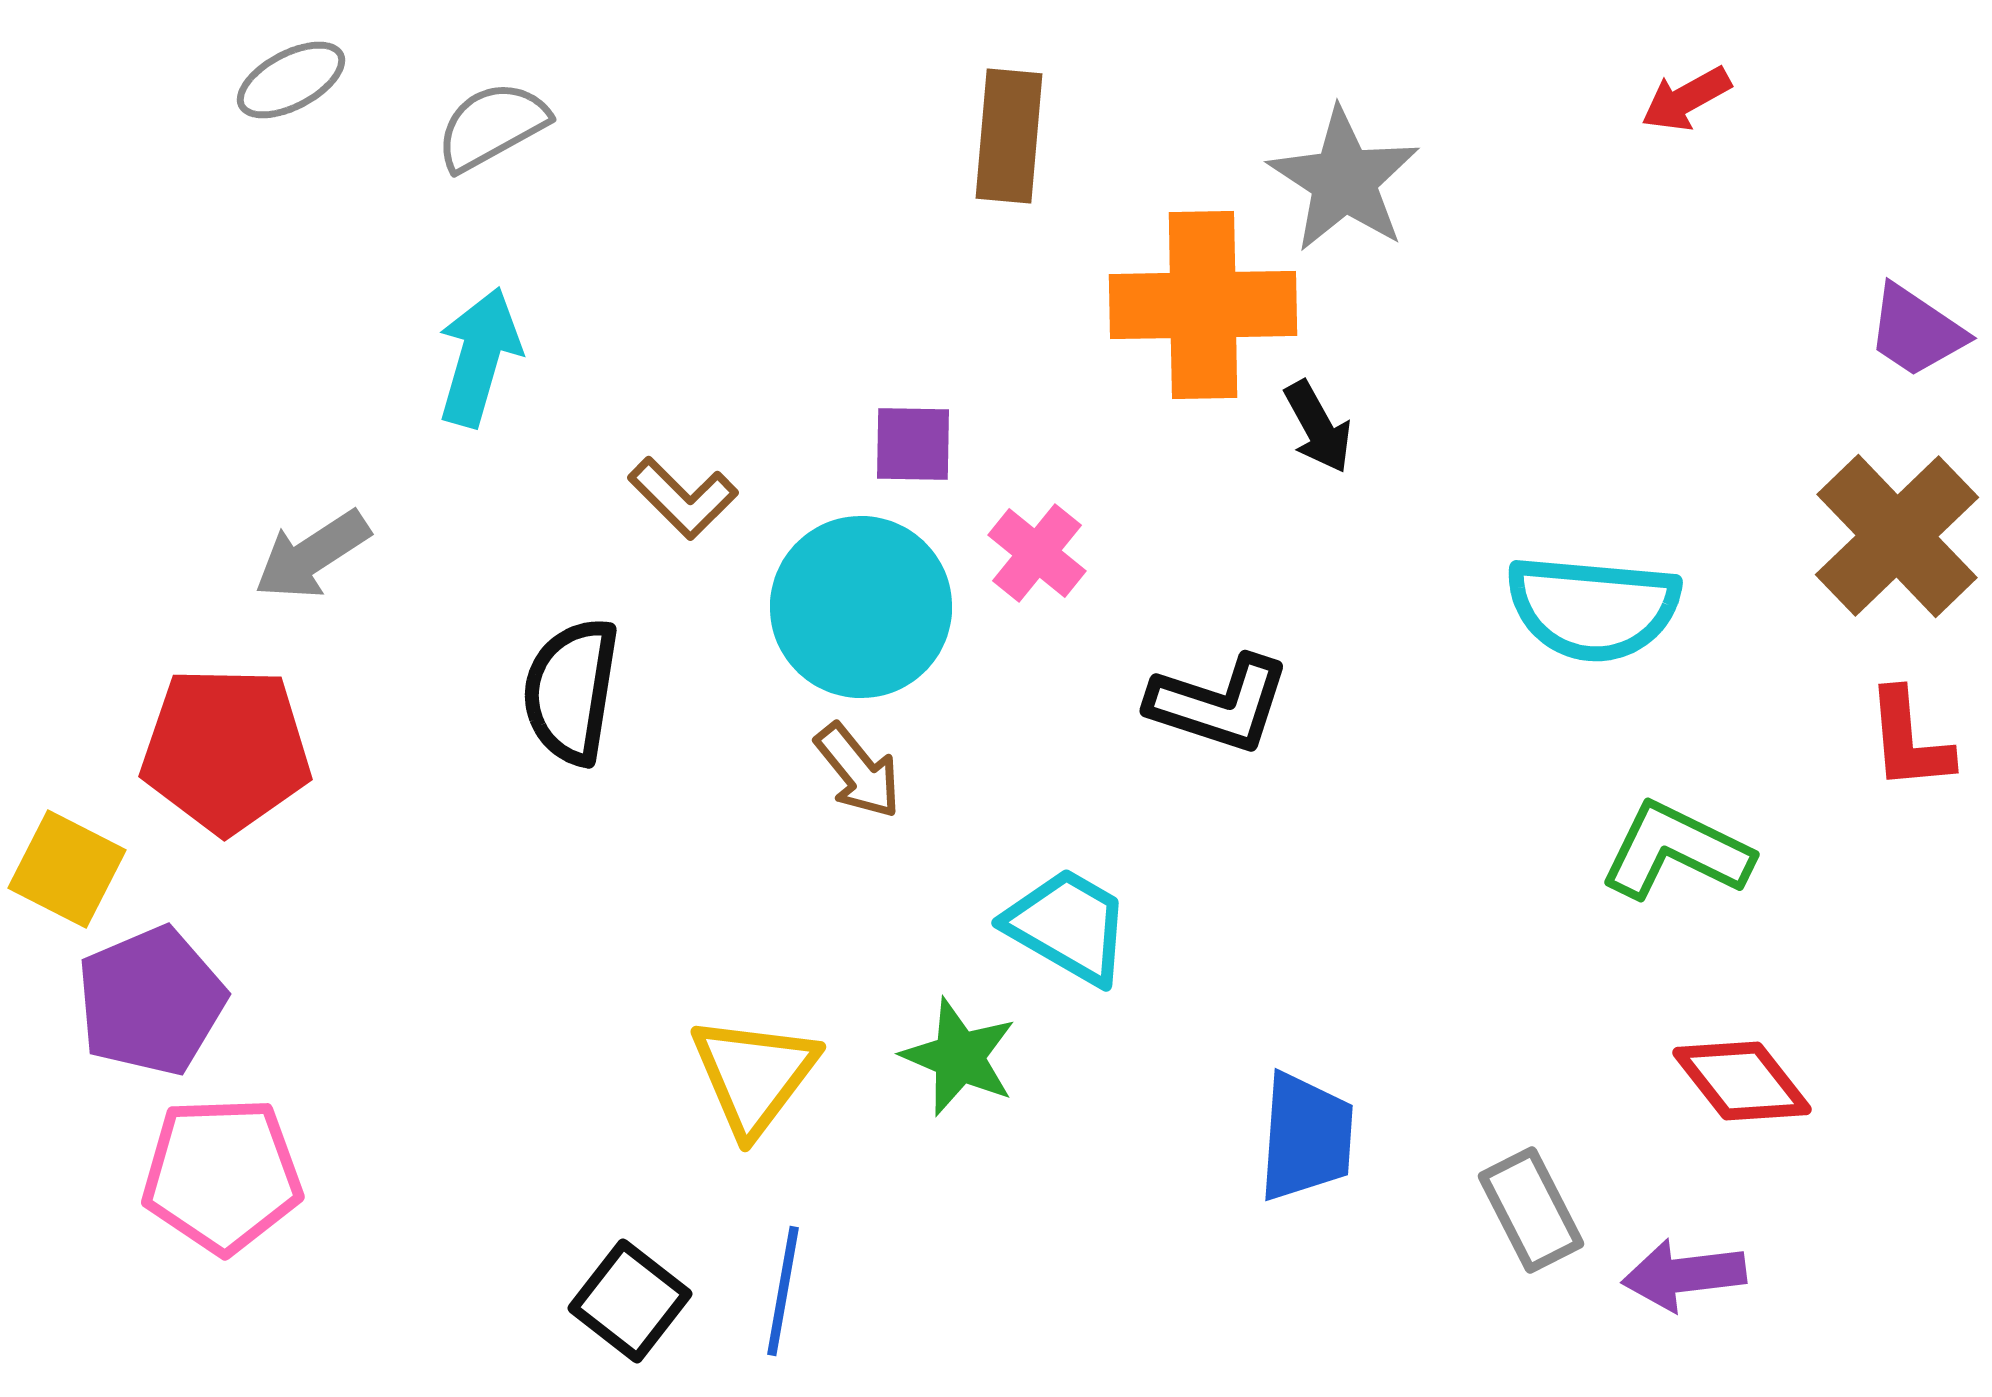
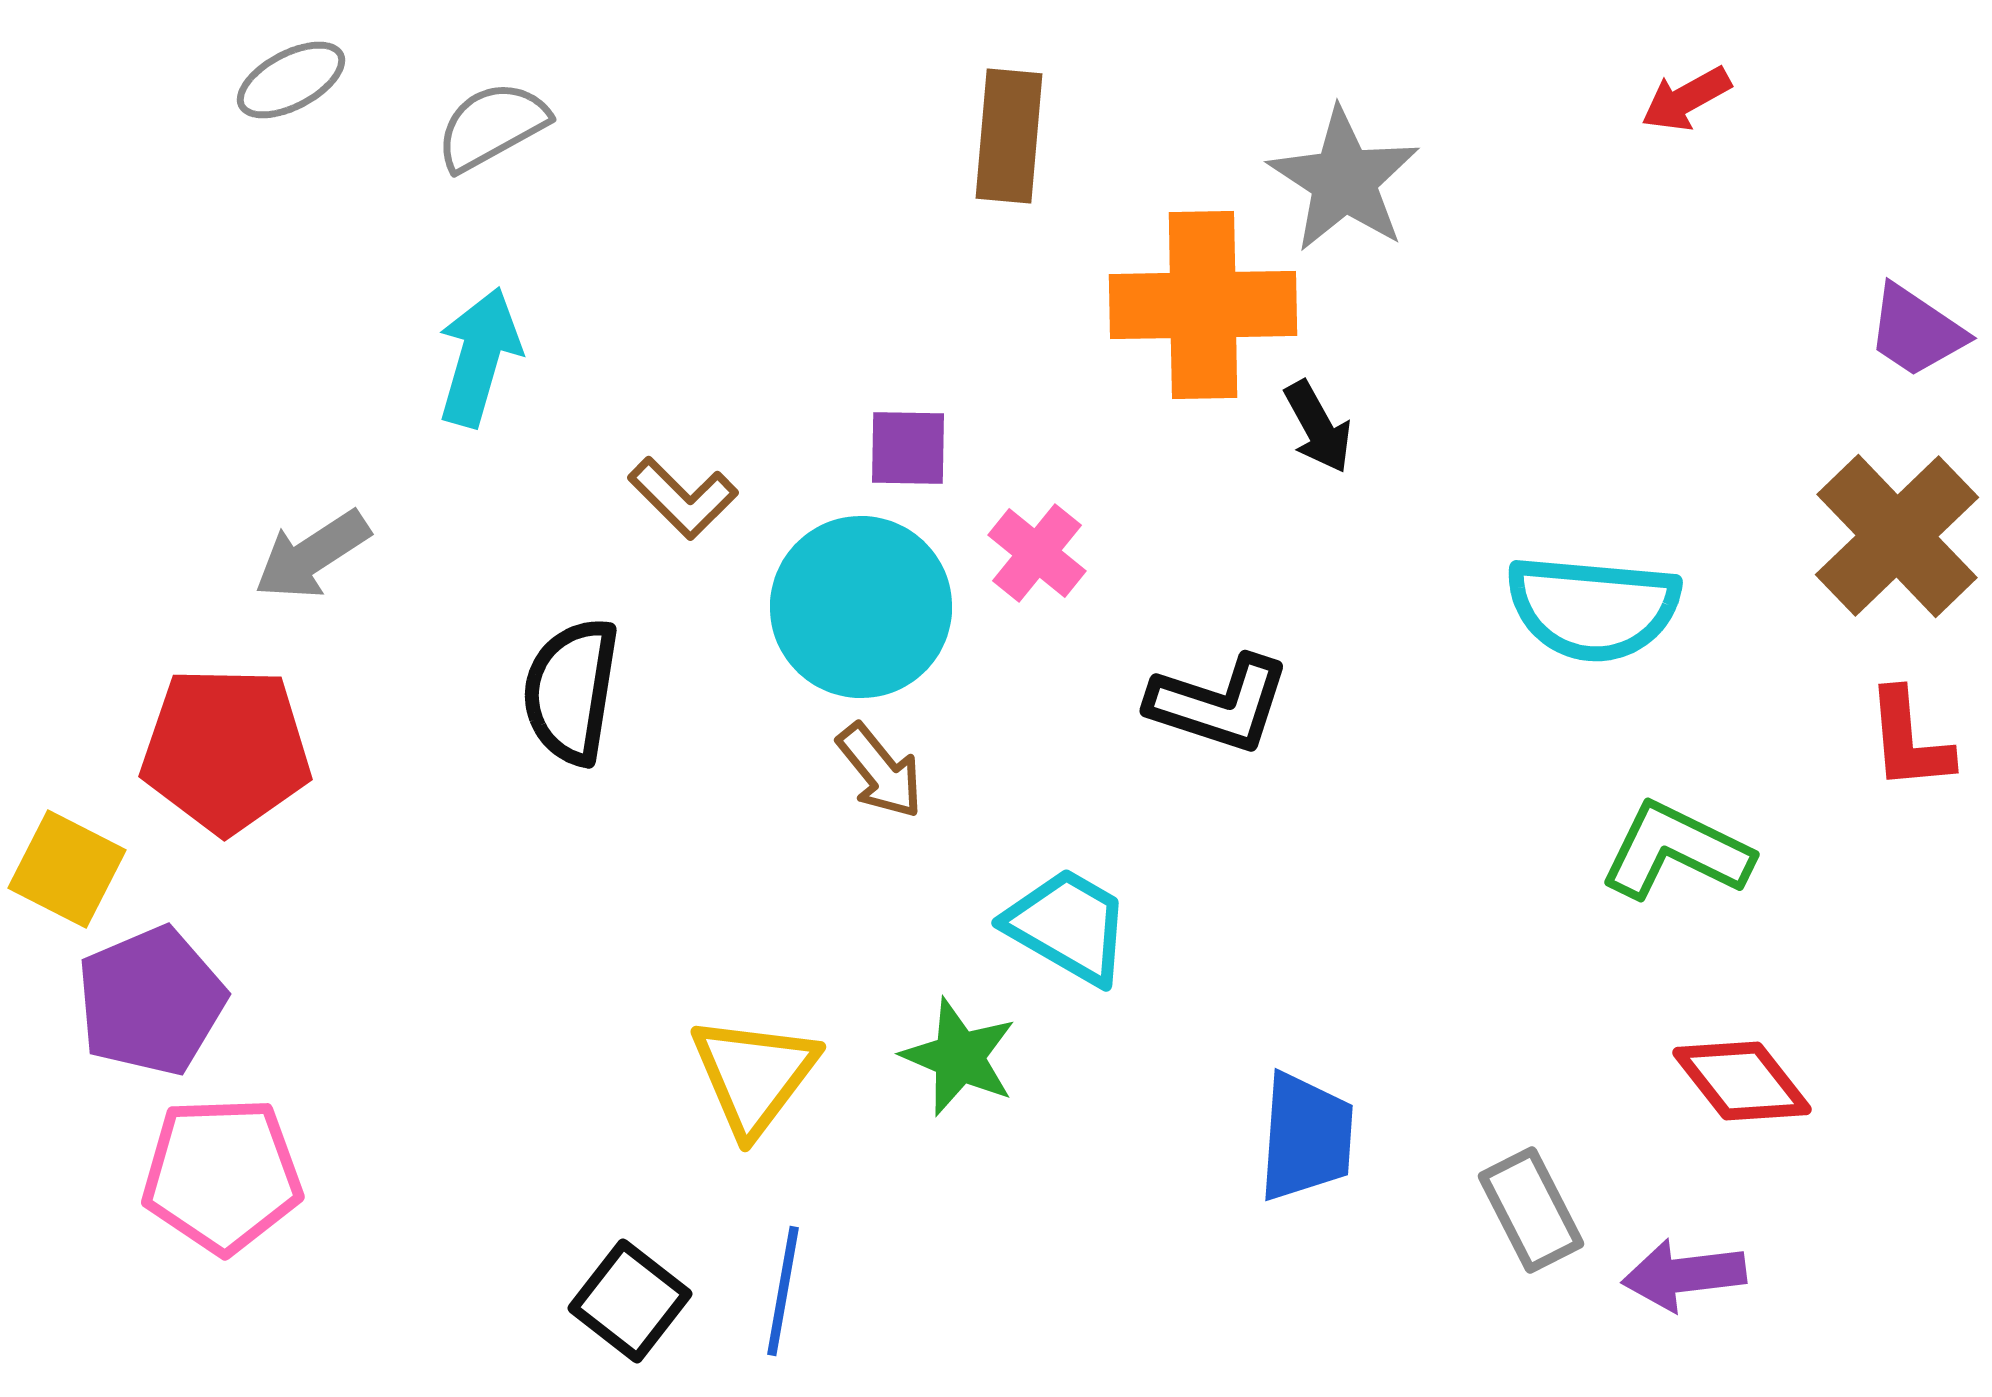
purple square: moved 5 px left, 4 px down
brown arrow: moved 22 px right
